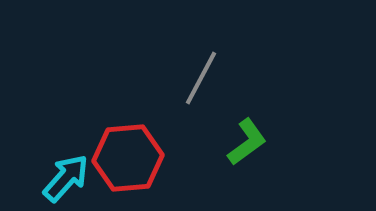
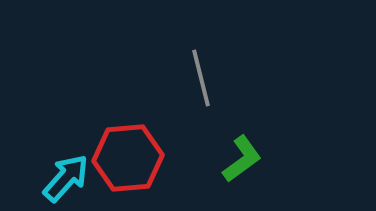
gray line: rotated 42 degrees counterclockwise
green L-shape: moved 5 px left, 17 px down
